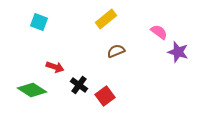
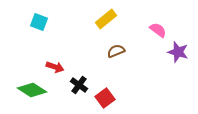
pink semicircle: moved 1 px left, 2 px up
red square: moved 2 px down
